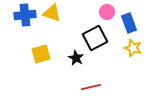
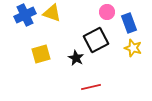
blue cross: rotated 20 degrees counterclockwise
black square: moved 1 px right, 2 px down
